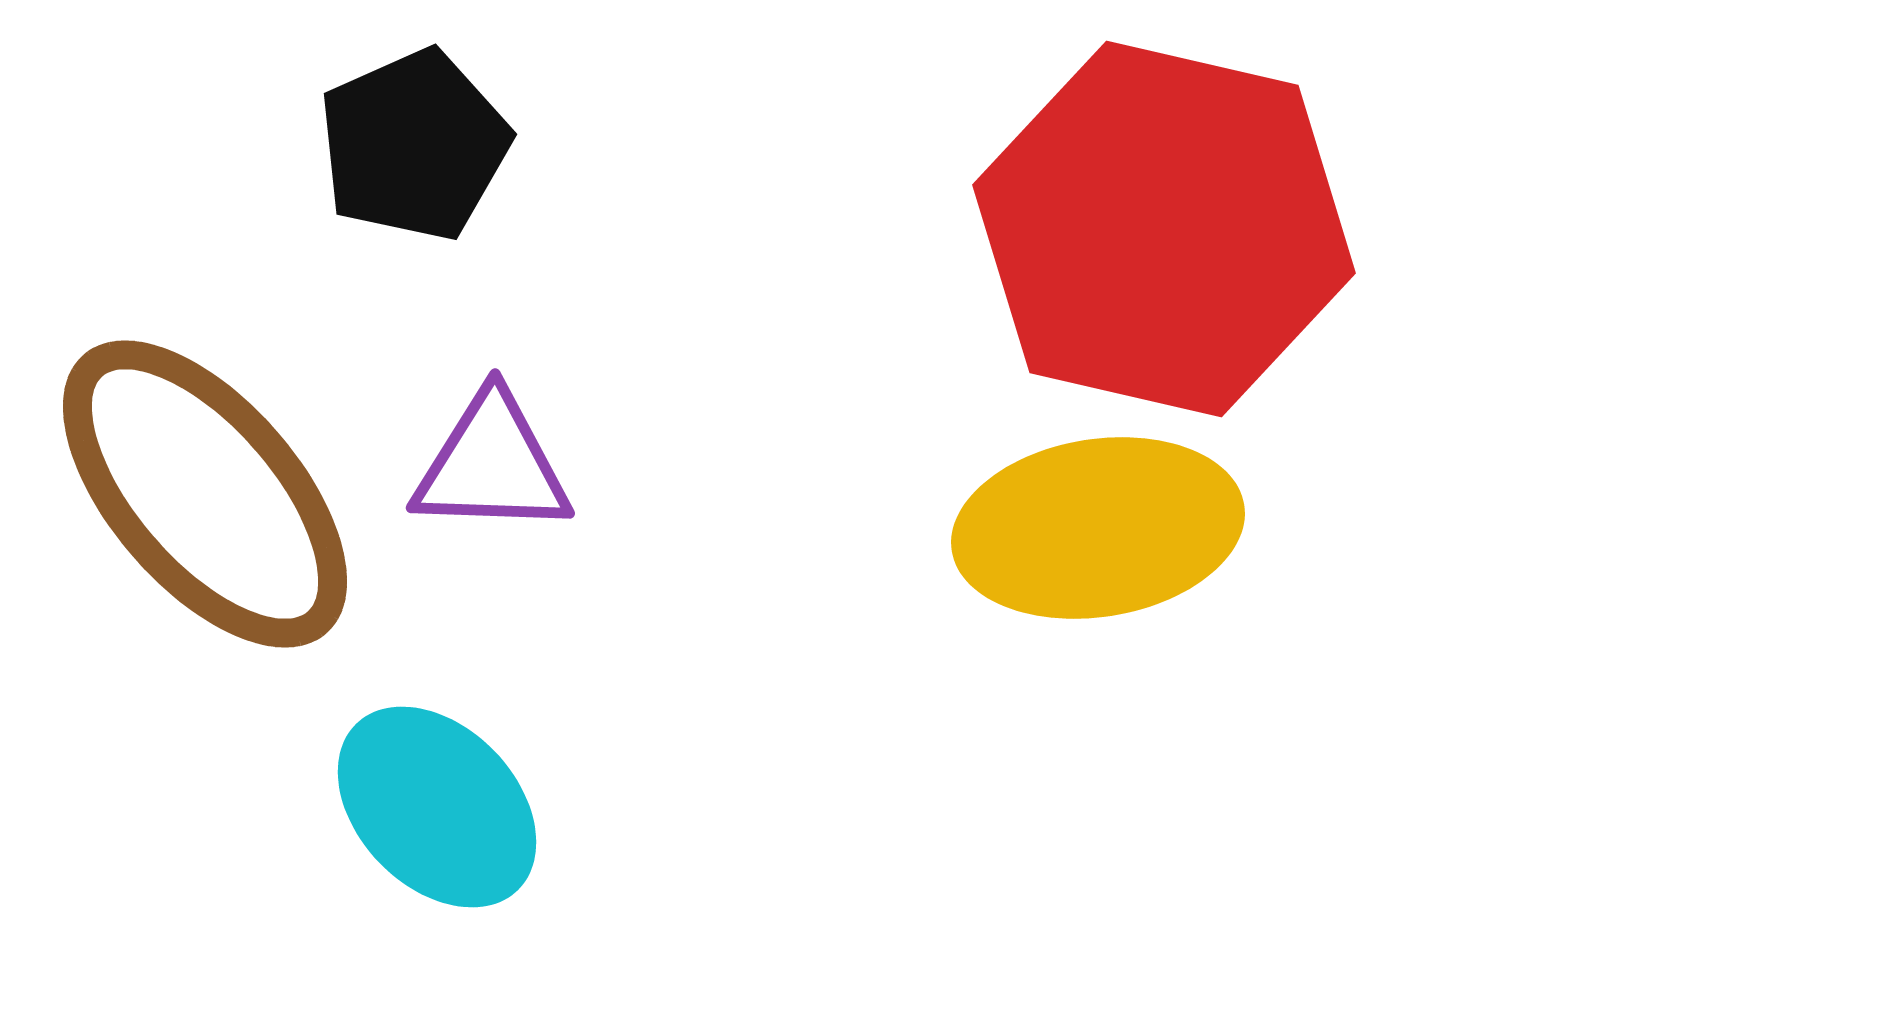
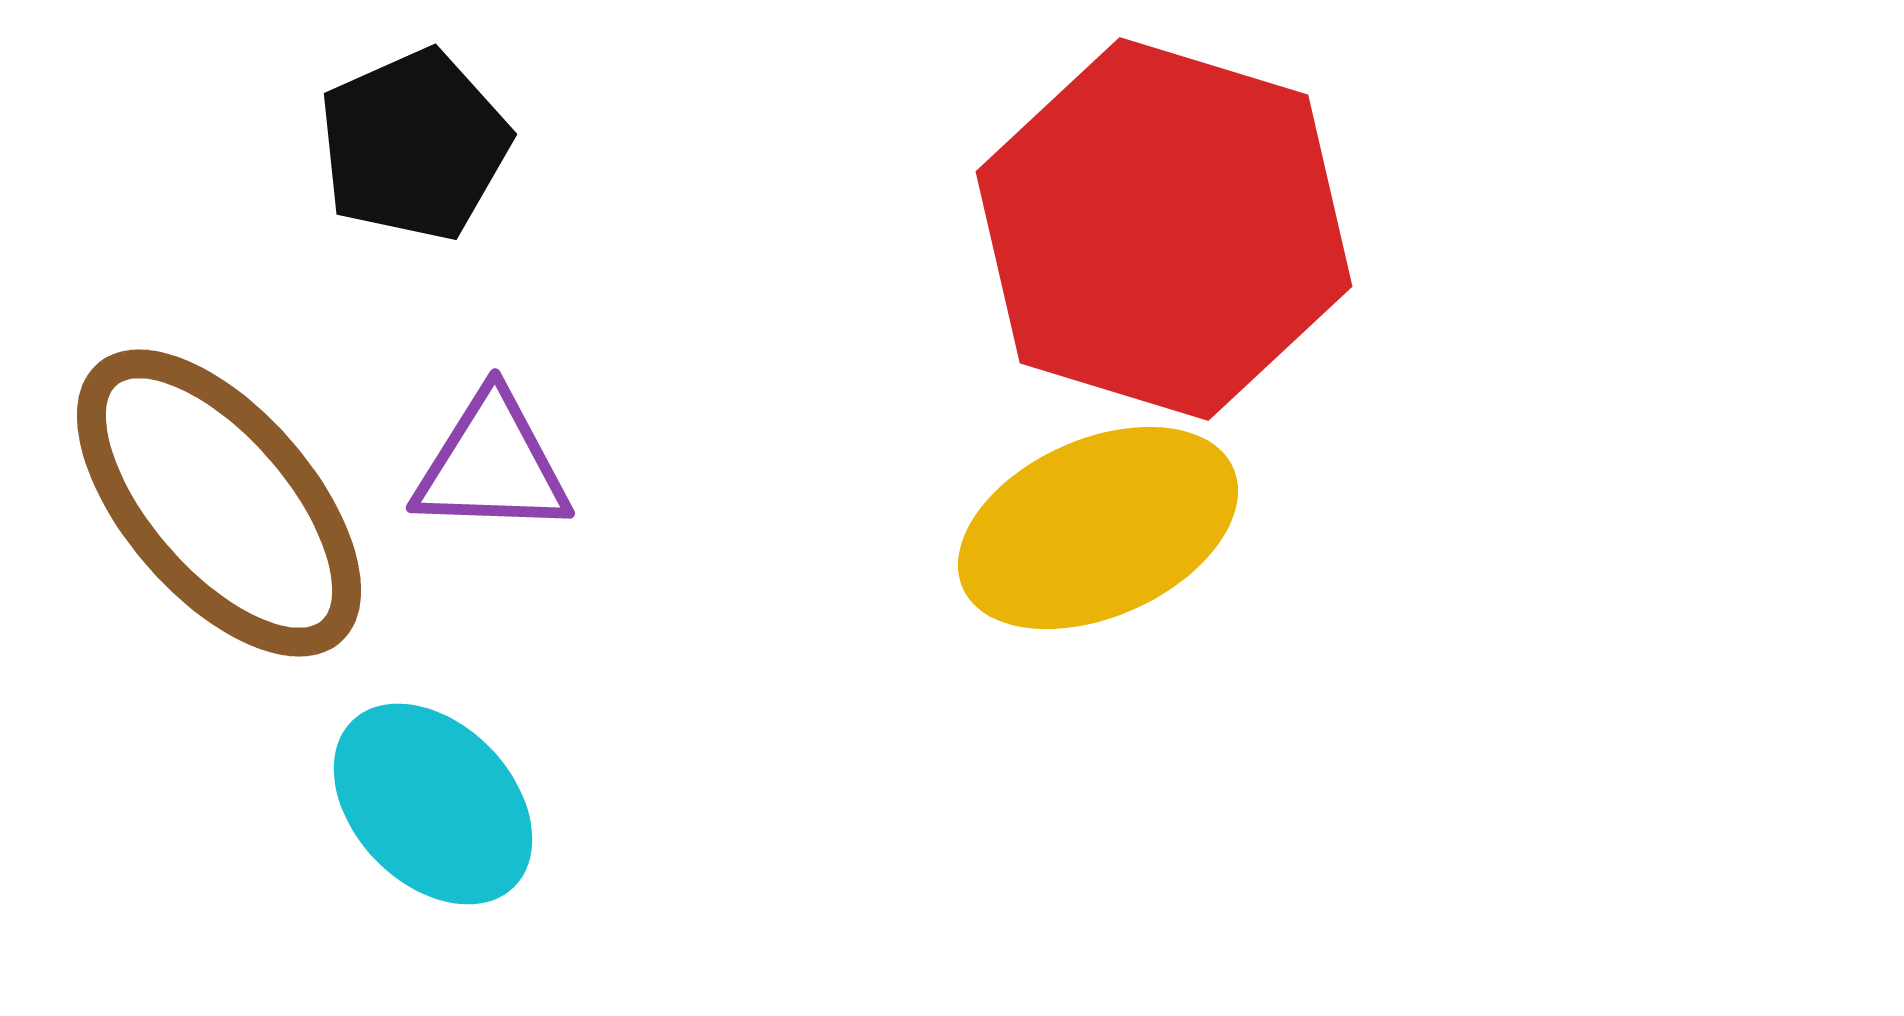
red hexagon: rotated 4 degrees clockwise
brown ellipse: moved 14 px right, 9 px down
yellow ellipse: rotated 15 degrees counterclockwise
cyan ellipse: moved 4 px left, 3 px up
